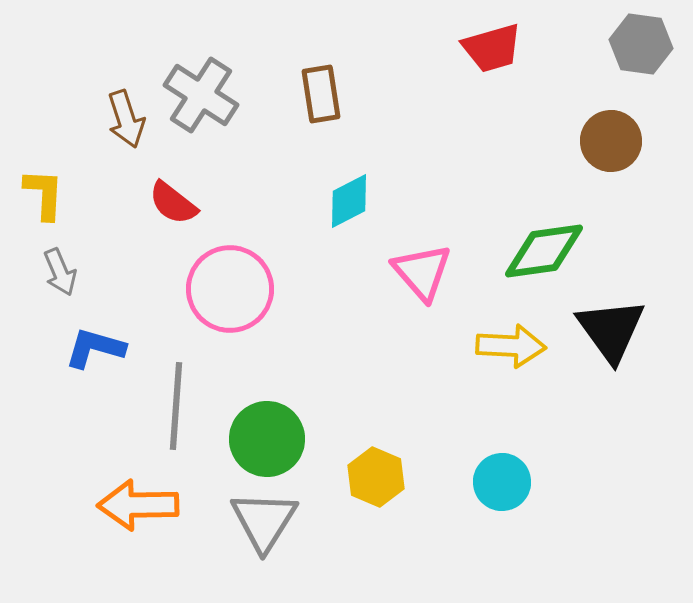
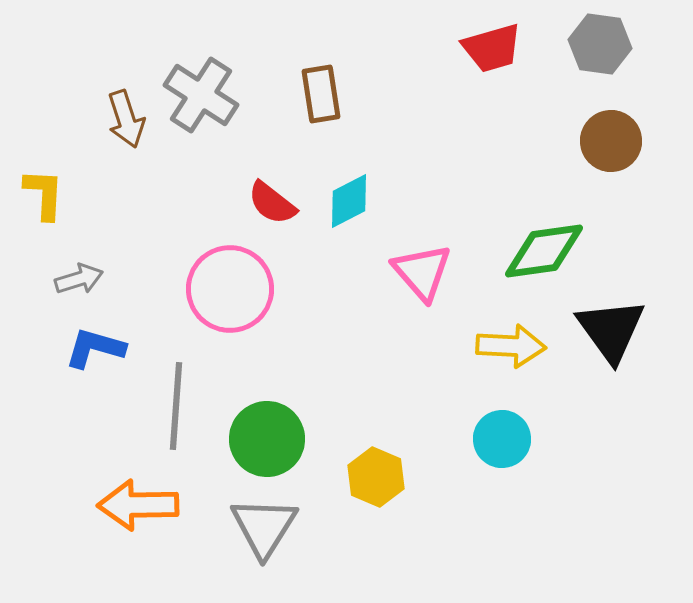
gray hexagon: moved 41 px left
red semicircle: moved 99 px right
gray arrow: moved 19 px right, 7 px down; rotated 84 degrees counterclockwise
cyan circle: moved 43 px up
gray triangle: moved 6 px down
